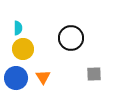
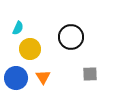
cyan semicircle: rotated 24 degrees clockwise
black circle: moved 1 px up
yellow circle: moved 7 px right
gray square: moved 4 px left
